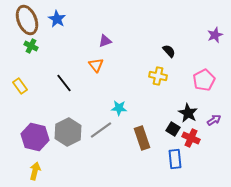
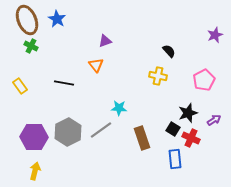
black line: rotated 42 degrees counterclockwise
black star: rotated 24 degrees clockwise
purple hexagon: moved 1 px left; rotated 12 degrees counterclockwise
